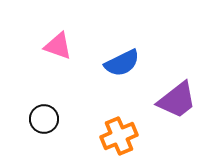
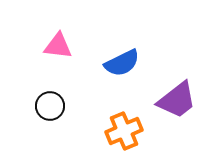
pink triangle: rotated 12 degrees counterclockwise
black circle: moved 6 px right, 13 px up
orange cross: moved 5 px right, 5 px up
